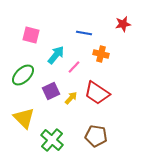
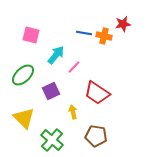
orange cross: moved 3 px right, 18 px up
yellow arrow: moved 2 px right, 14 px down; rotated 56 degrees counterclockwise
